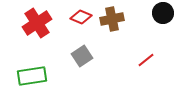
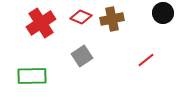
red cross: moved 4 px right
green rectangle: rotated 8 degrees clockwise
